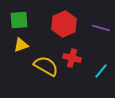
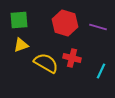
red hexagon: moved 1 px right, 1 px up; rotated 20 degrees counterclockwise
purple line: moved 3 px left, 1 px up
yellow semicircle: moved 3 px up
cyan line: rotated 14 degrees counterclockwise
